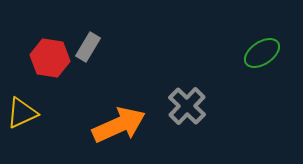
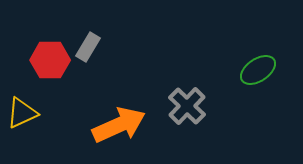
green ellipse: moved 4 px left, 17 px down
red hexagon: moved 2 px down; rotated 9 degrees counterclockwise
